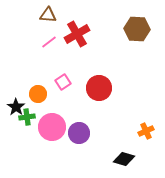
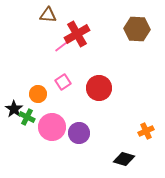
pink line: moved 13 px right, 4 px down
black star: moved 2 px left, 2 px down
green cross: rotated 35 degrees clockwise
